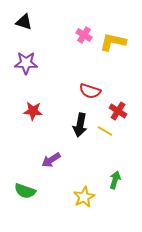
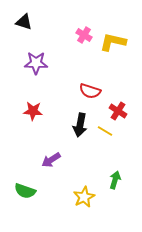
purple star: moved 10 px right
